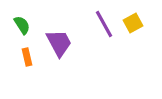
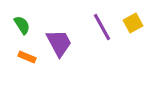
purple line: moved 2 px left, 3 px down
orange rectangle: rotated 54 degrees counterclockwise
